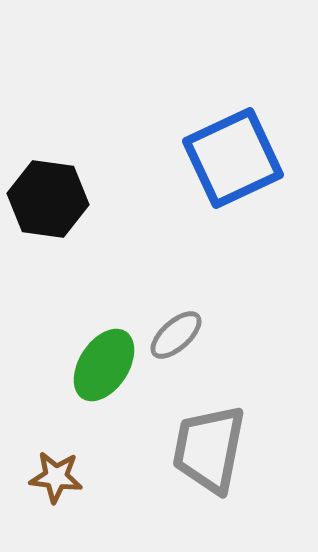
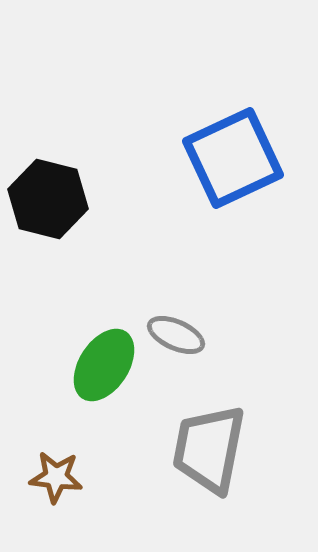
black hexagon: rotated 6 degrees clockwise
gray ellipse: rotated 66 degrees clockwise
